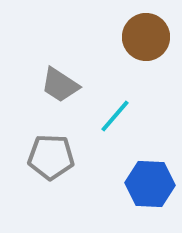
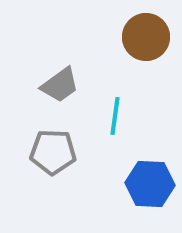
gray trapezoid: rotated 69 degrees counterclockwise
cyan line: rotated 33 degrees counterclockwise
gray pentagon: moved 2 px right, 5 px up
